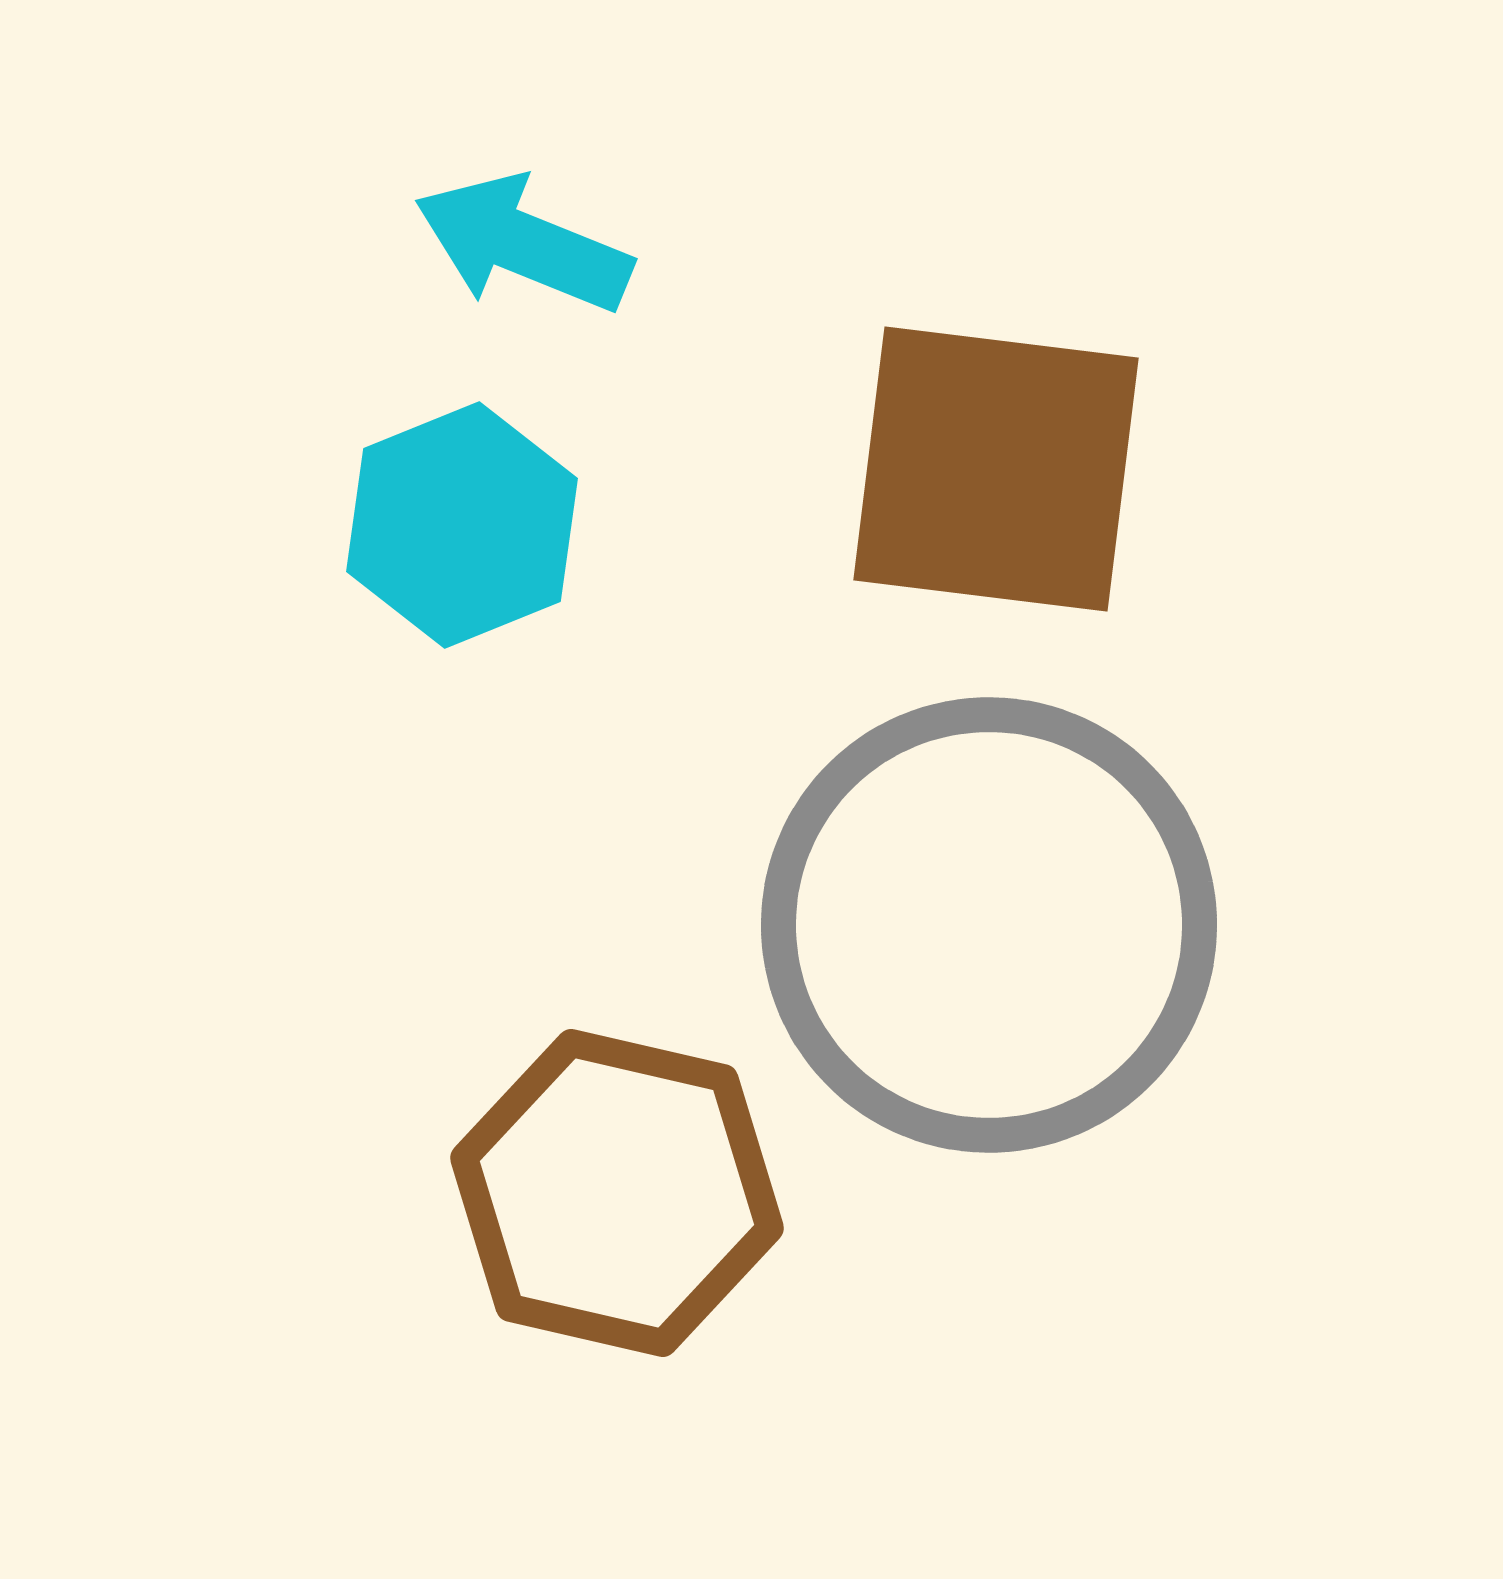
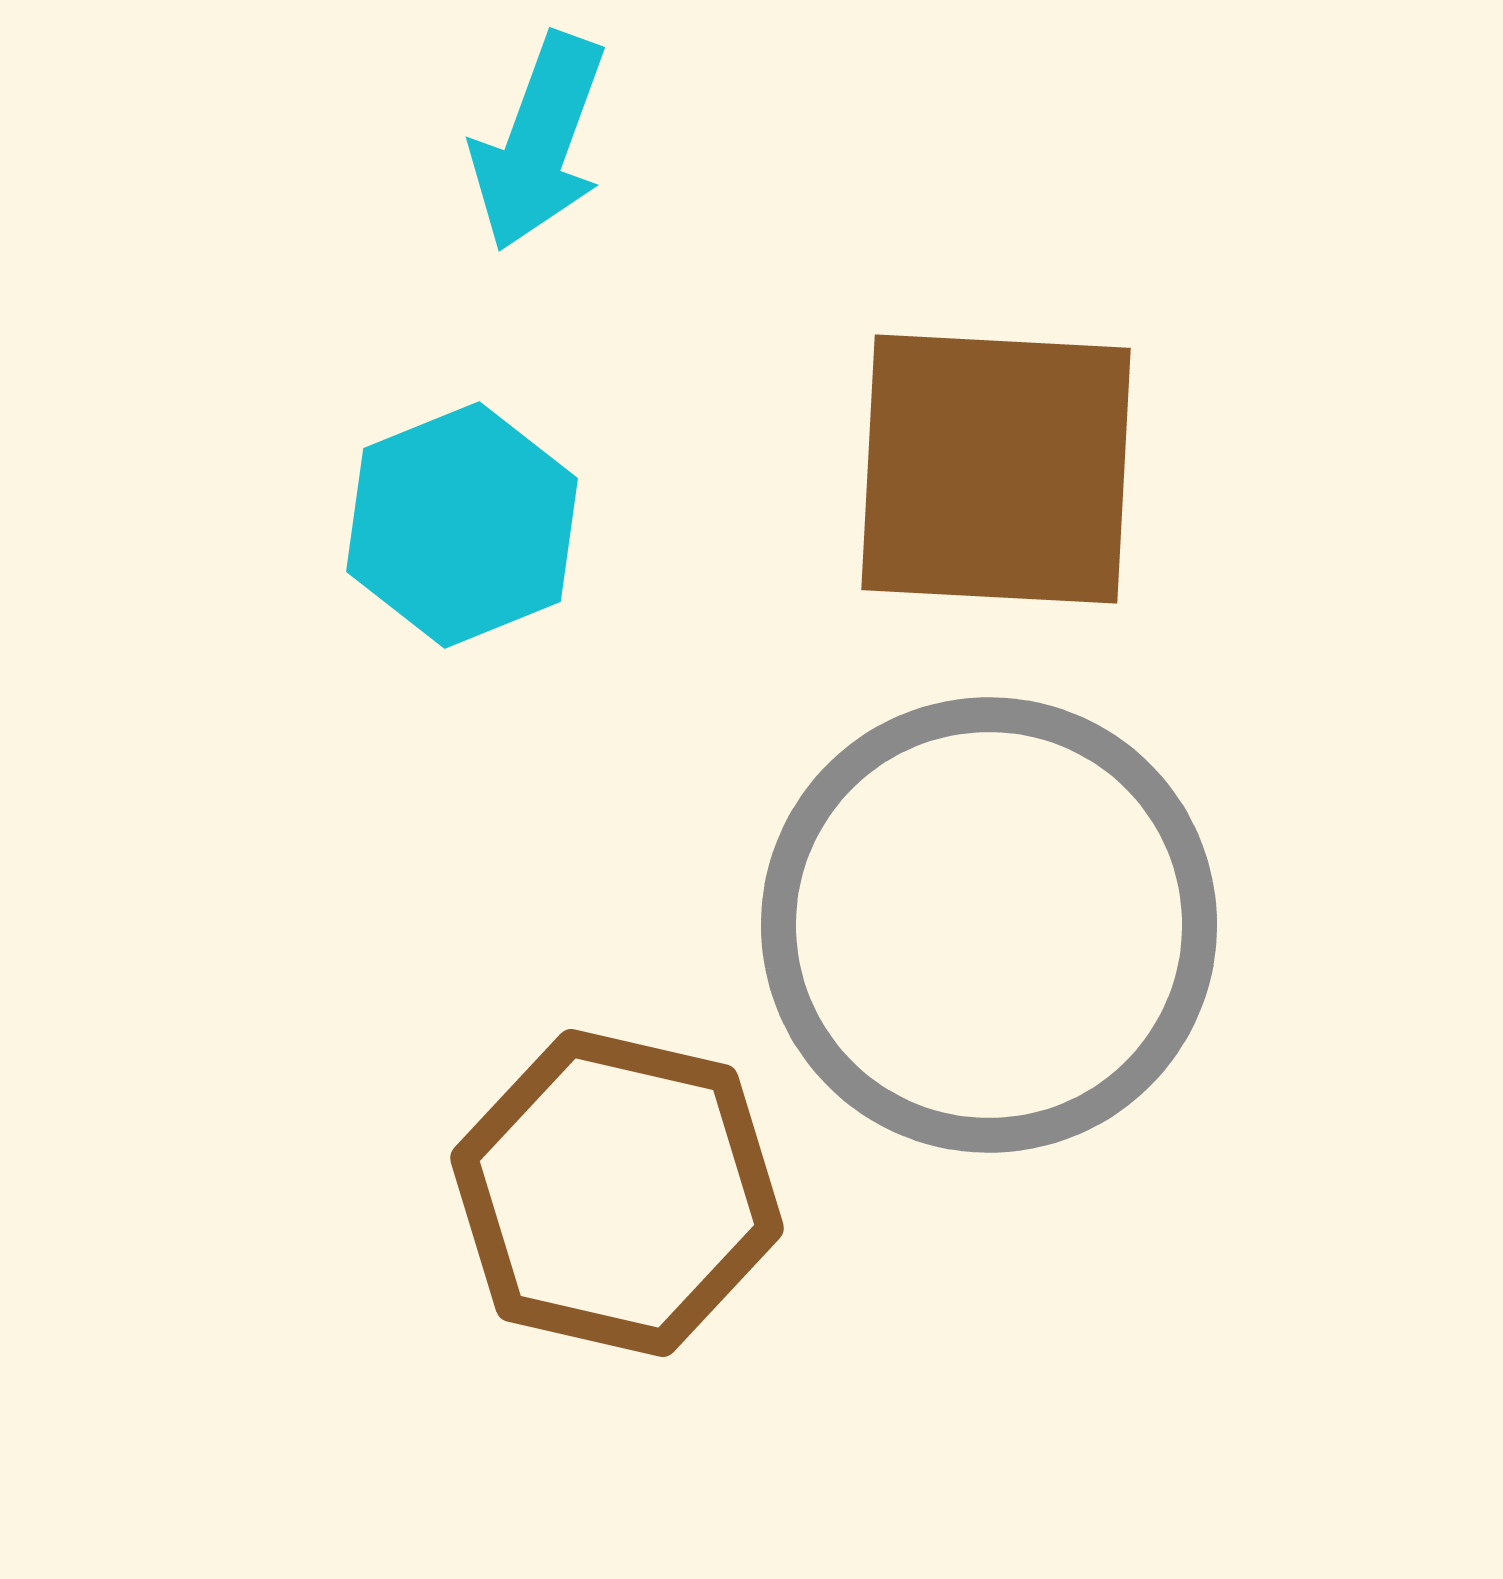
cyan arrow: moved 16 px right, 102 px up; rotated 92 degrees counterclockwise
brown square: rotated 4 degrees counterclockwise
